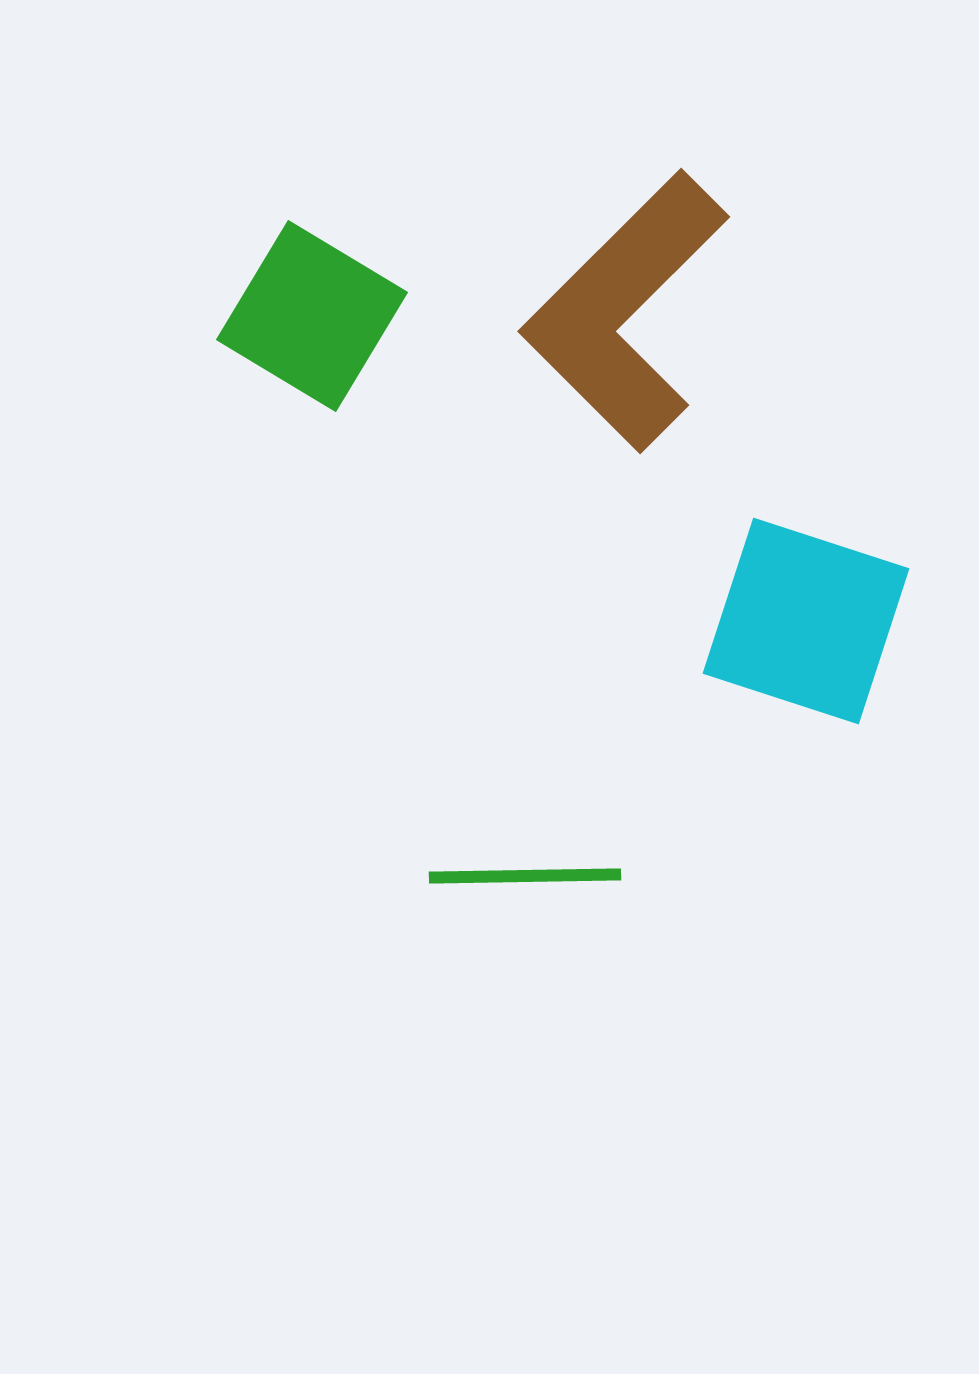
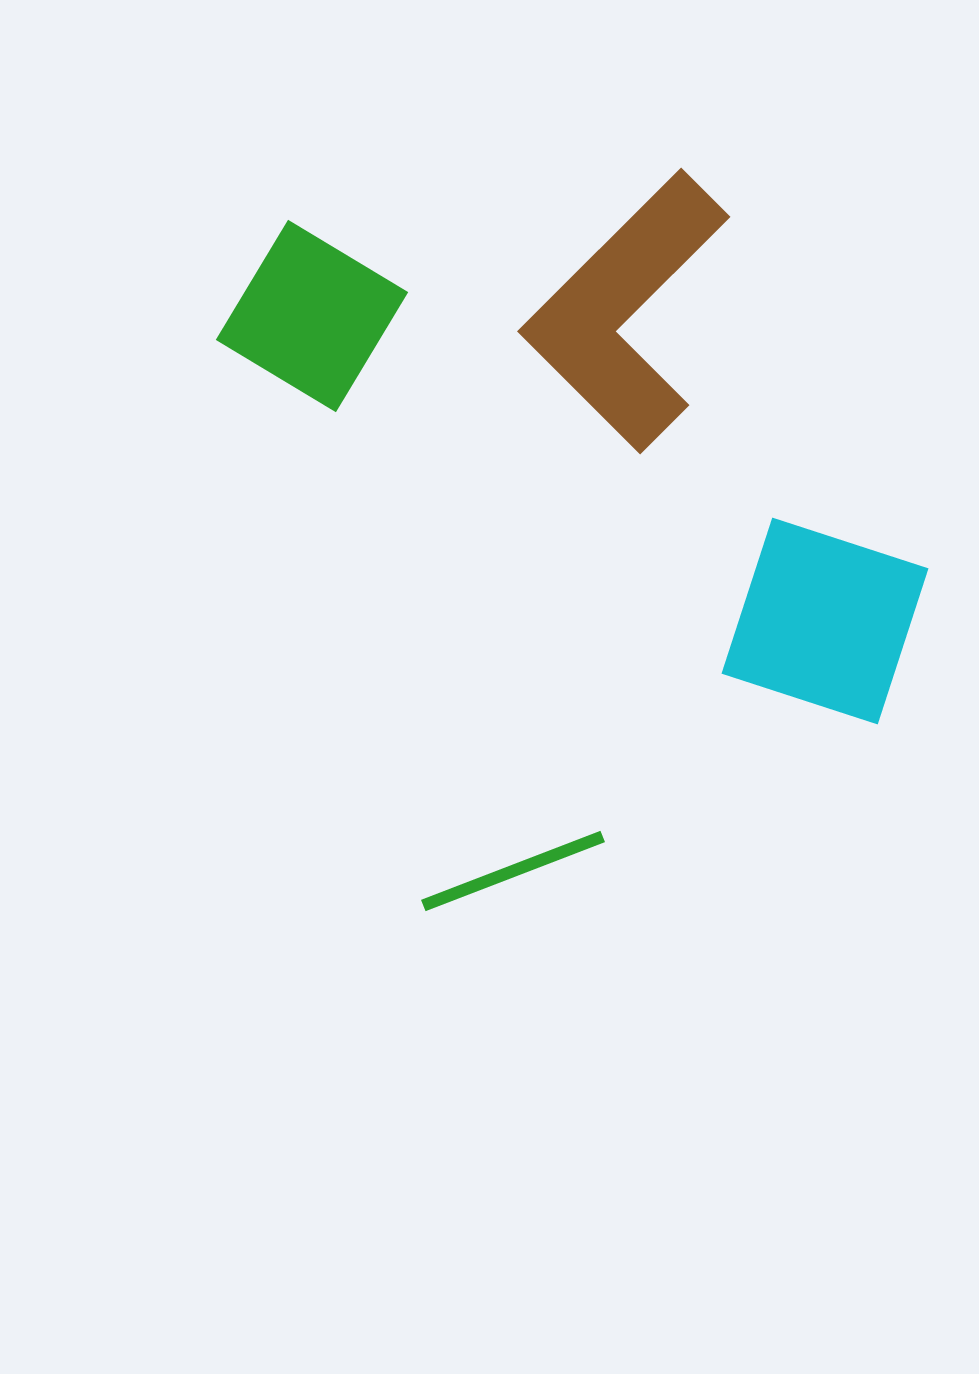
cyan square: moved 19 px right
green line: moved 12 px left, 5 px up; rotated 20 degrees counterclockwise
